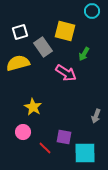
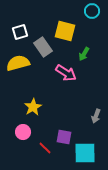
yellow star: rotated 12 degrees clockwise
